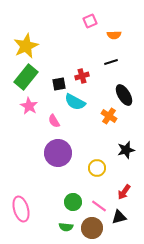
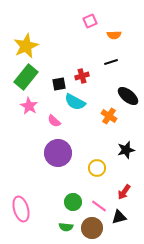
black ellipse: moved 4 px right, 1 px down; rotated 20 degrees counterclockwise
pink semicircle: rotated 16 degrees counterclockwise
